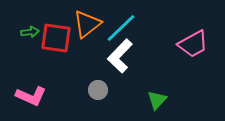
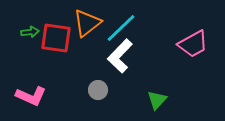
orange triangle: moved 1 px up
